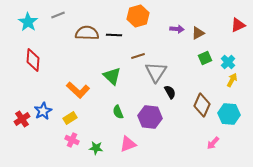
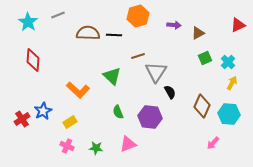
purple arrow: moved 3 px left, 4 px up
brown semicircle: moved 1 px right
yellow arrow: moved 3 px down
brown diamond: moved 1 px down
yellow rectangle: moved 4 px down
pink cross: moved 5 px left, 6 px down
